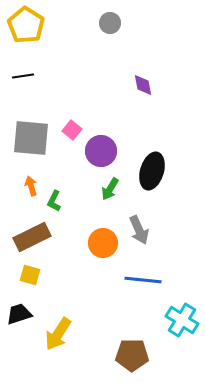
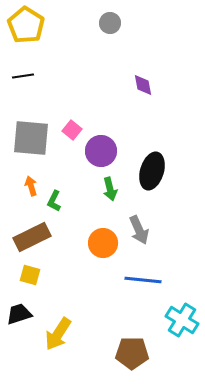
green arrow: rotated 45 degrees counterclockwise
brown pentagon: moved 2 px up
